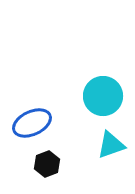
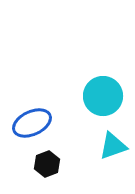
cyan triangle: moved 2 px right, 1 px down
